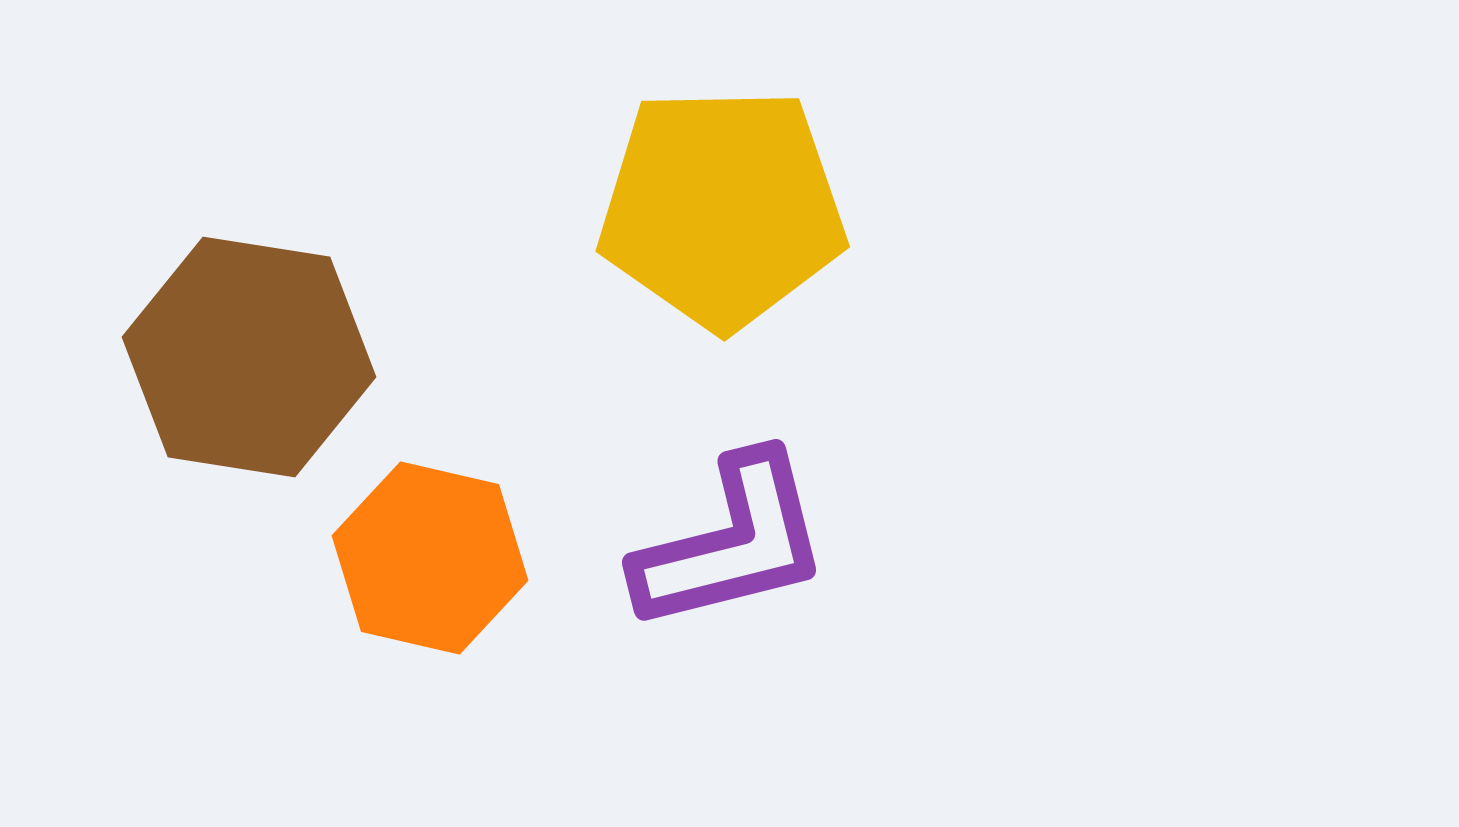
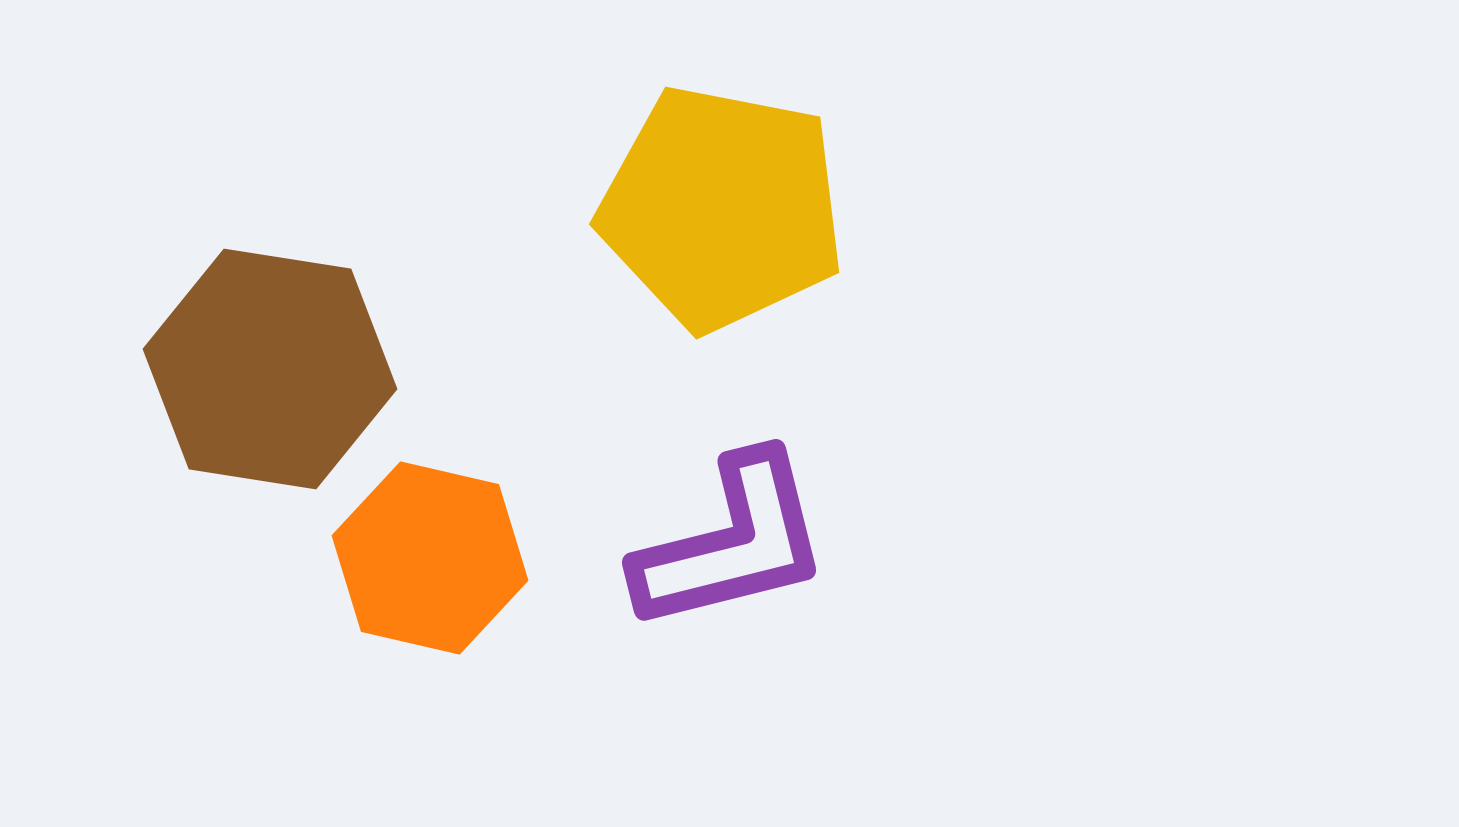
yellow pentagon: rotated 12 degrees clockwise
brown hexagon: moved 21 px right, 12 px down
